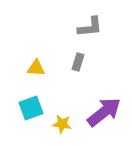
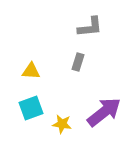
yellow triangle: moved 5 px left, 3 px down
